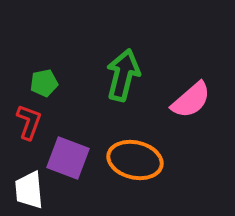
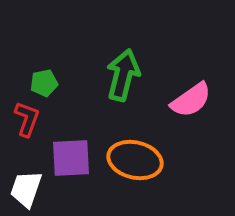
pink semicircle: rotated 6 degrees clockwise
red L-shape: moved 2 px left, 3 px up
purple square: moved 3 px right; rotated 24 degrees counterclockwise
white trapezoid: moved 3 px left, 1 px up; rotated 24 degrees clockwise
